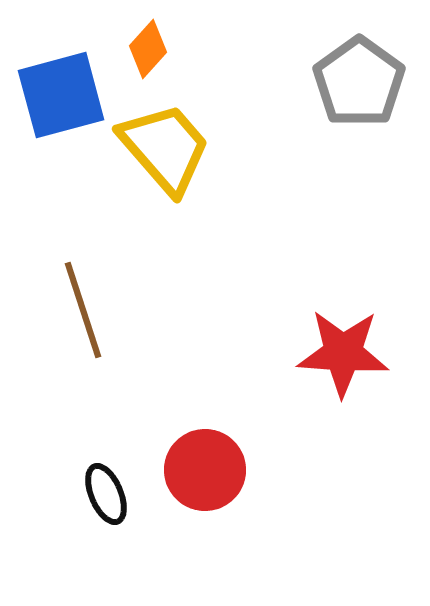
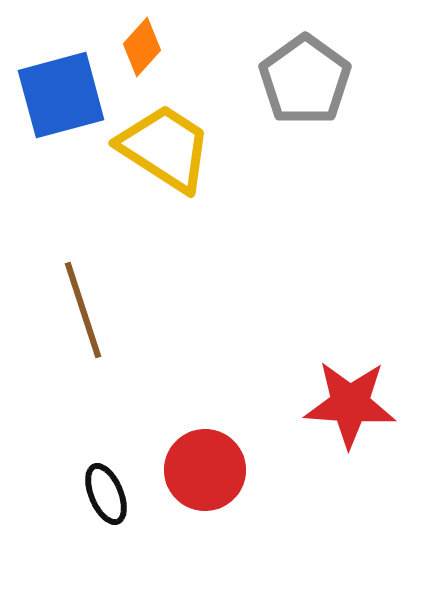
orange diamond: moved 6 px left, 2 px up
gray pentagon: moved 54 px left, 2 px up
yellow trapezoid: rotated 16 degrees counterclockwise
red star: moved 7 px right, 51 px down
